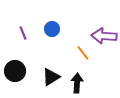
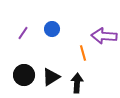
purple line: rotated 56 degrees clockwise
orange line: rotated 21 degrees clockwise
black circle: moved 9 px right, 4 px down
